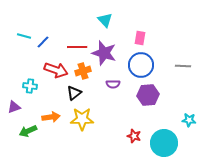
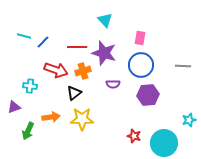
cyan star: rotated 24 degrees counterclockwise
green arrow: rotated 42 degrees counterclockwise
